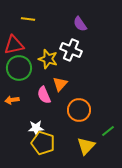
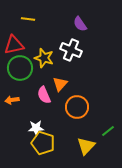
yellow star: moved 4 px left, 1 px up
green circle: moved 1 px right
orange circle: moved 2 px left, 3 px up
